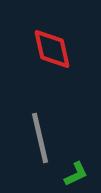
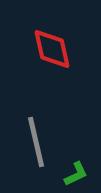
gray line: moved 4 px left, 4 px down
